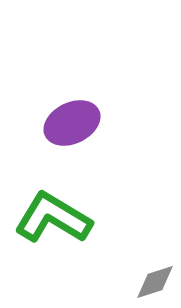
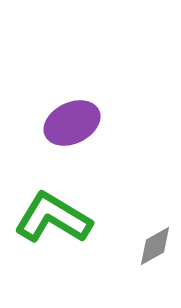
gray diamond: moved 36 px up; rotated 12 degrees counterclockwise
